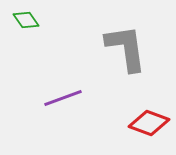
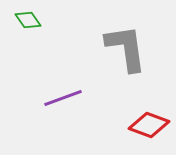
green diamond: moved 2 px right
red diamond: moved 2 px down
